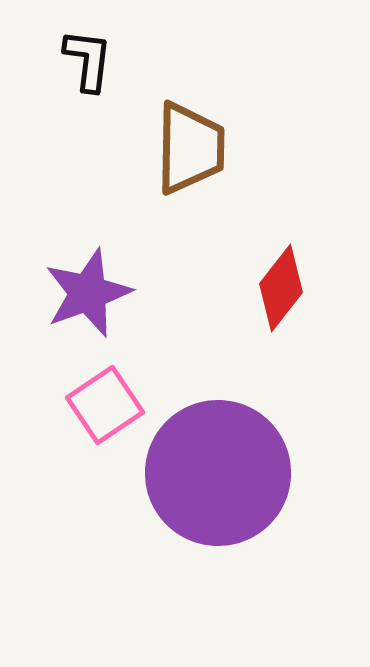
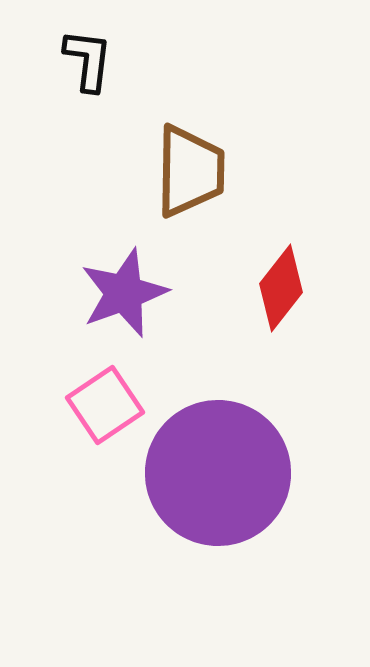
brown trapezoid: moved 23 px down
purple star: moved 36 px right
